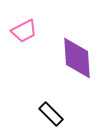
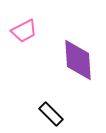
purple diamond: moved 1 px right, 2 px down
